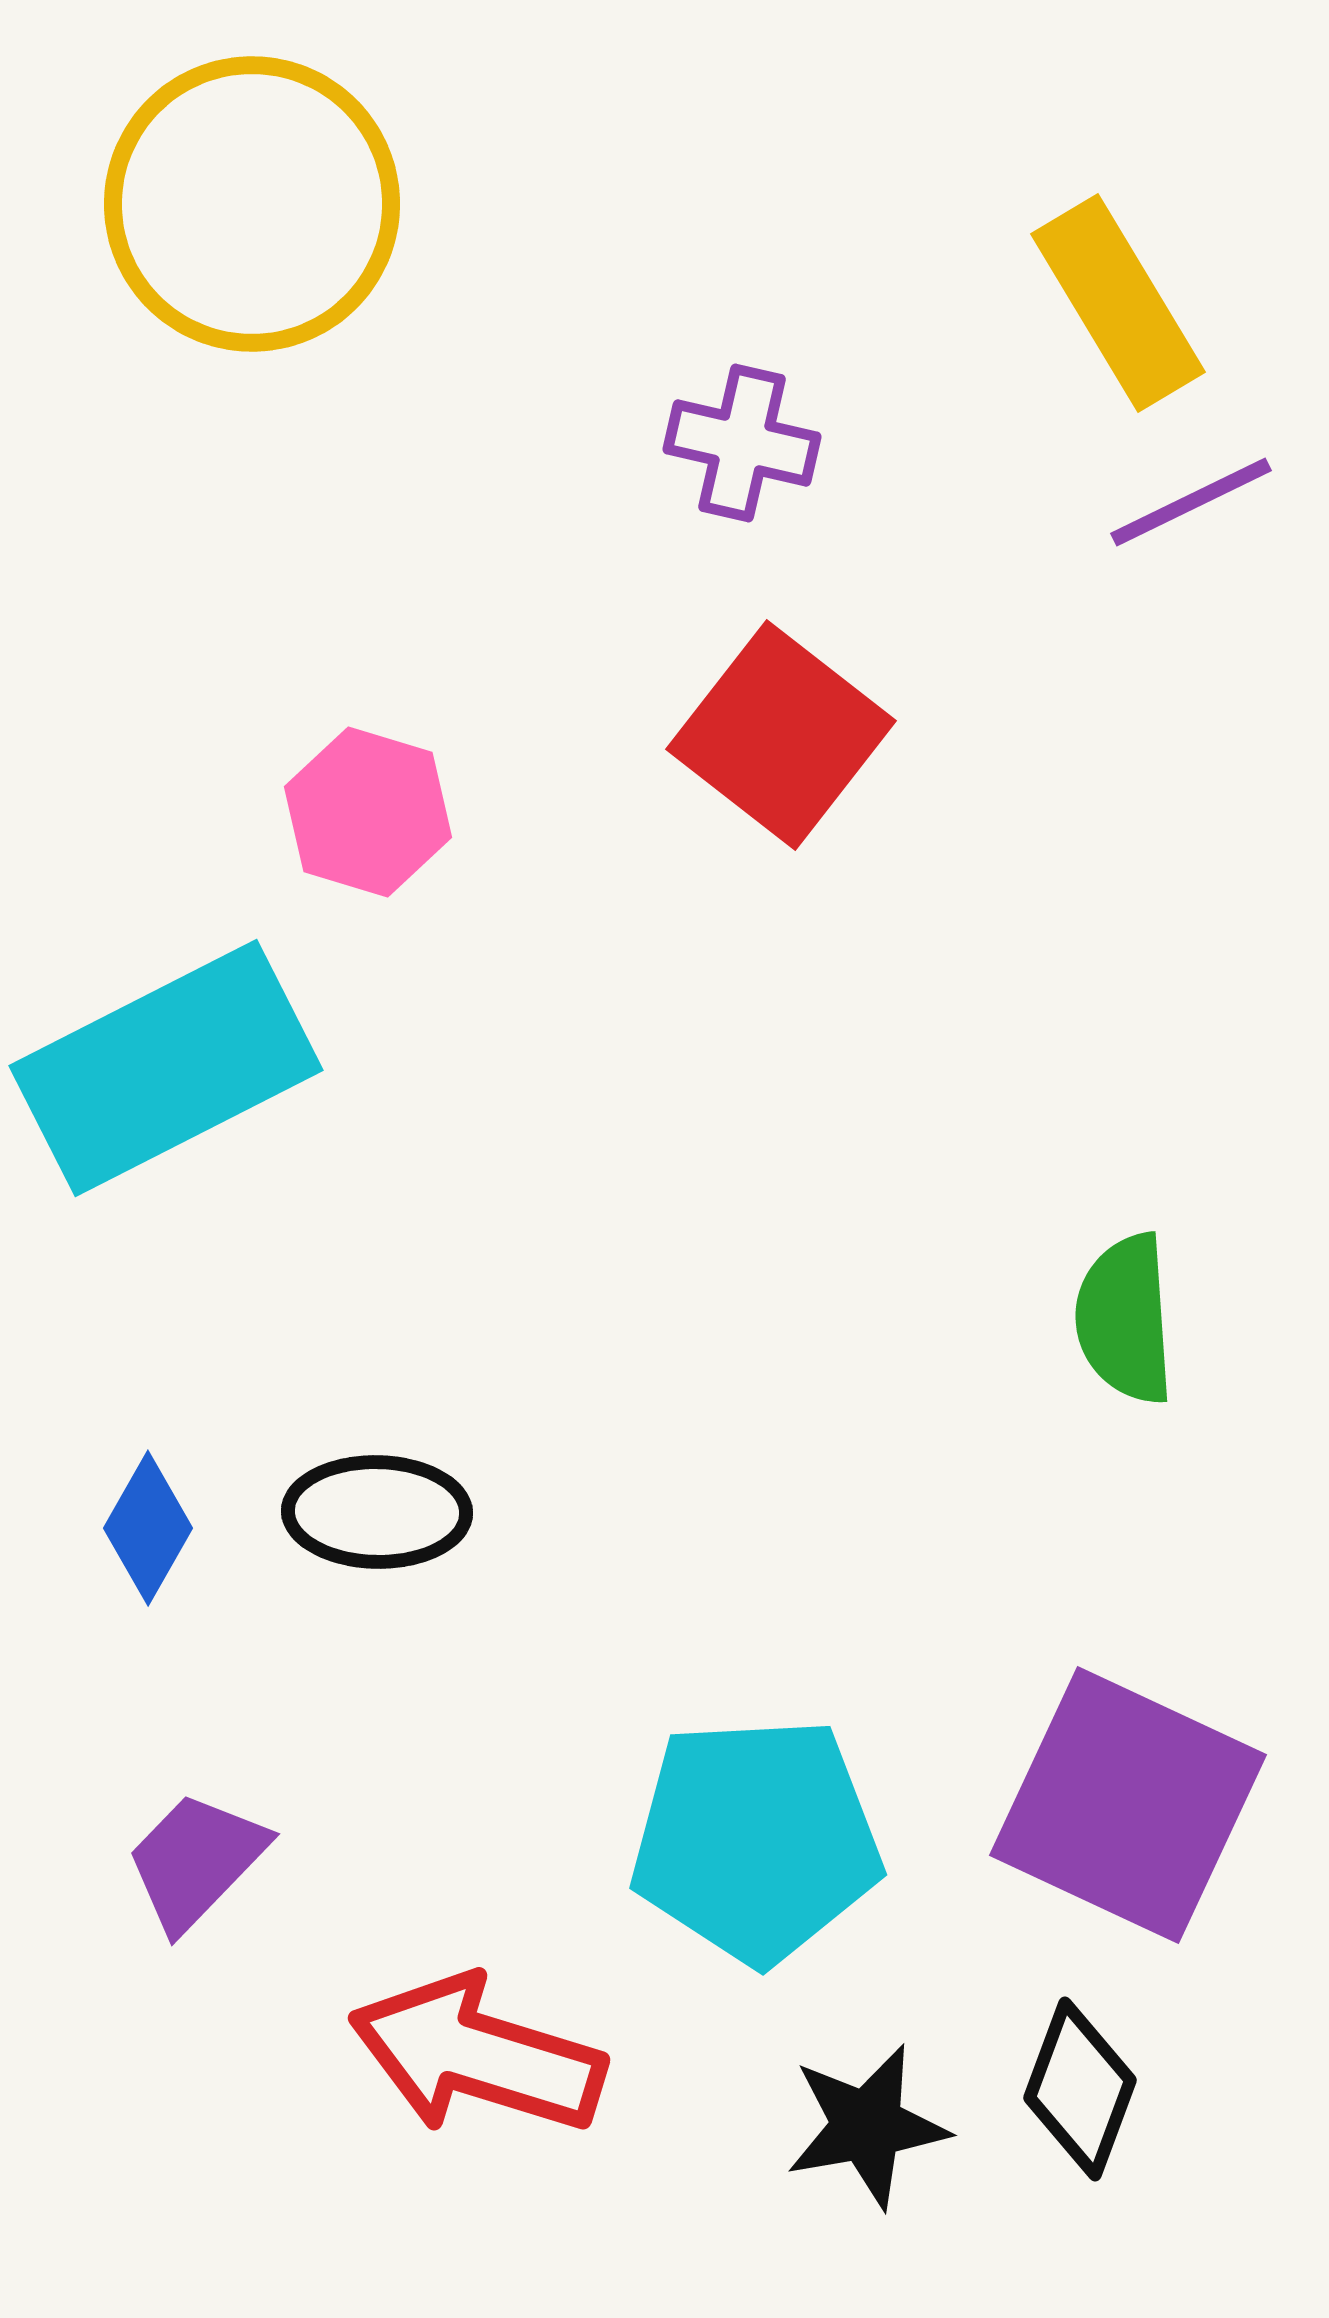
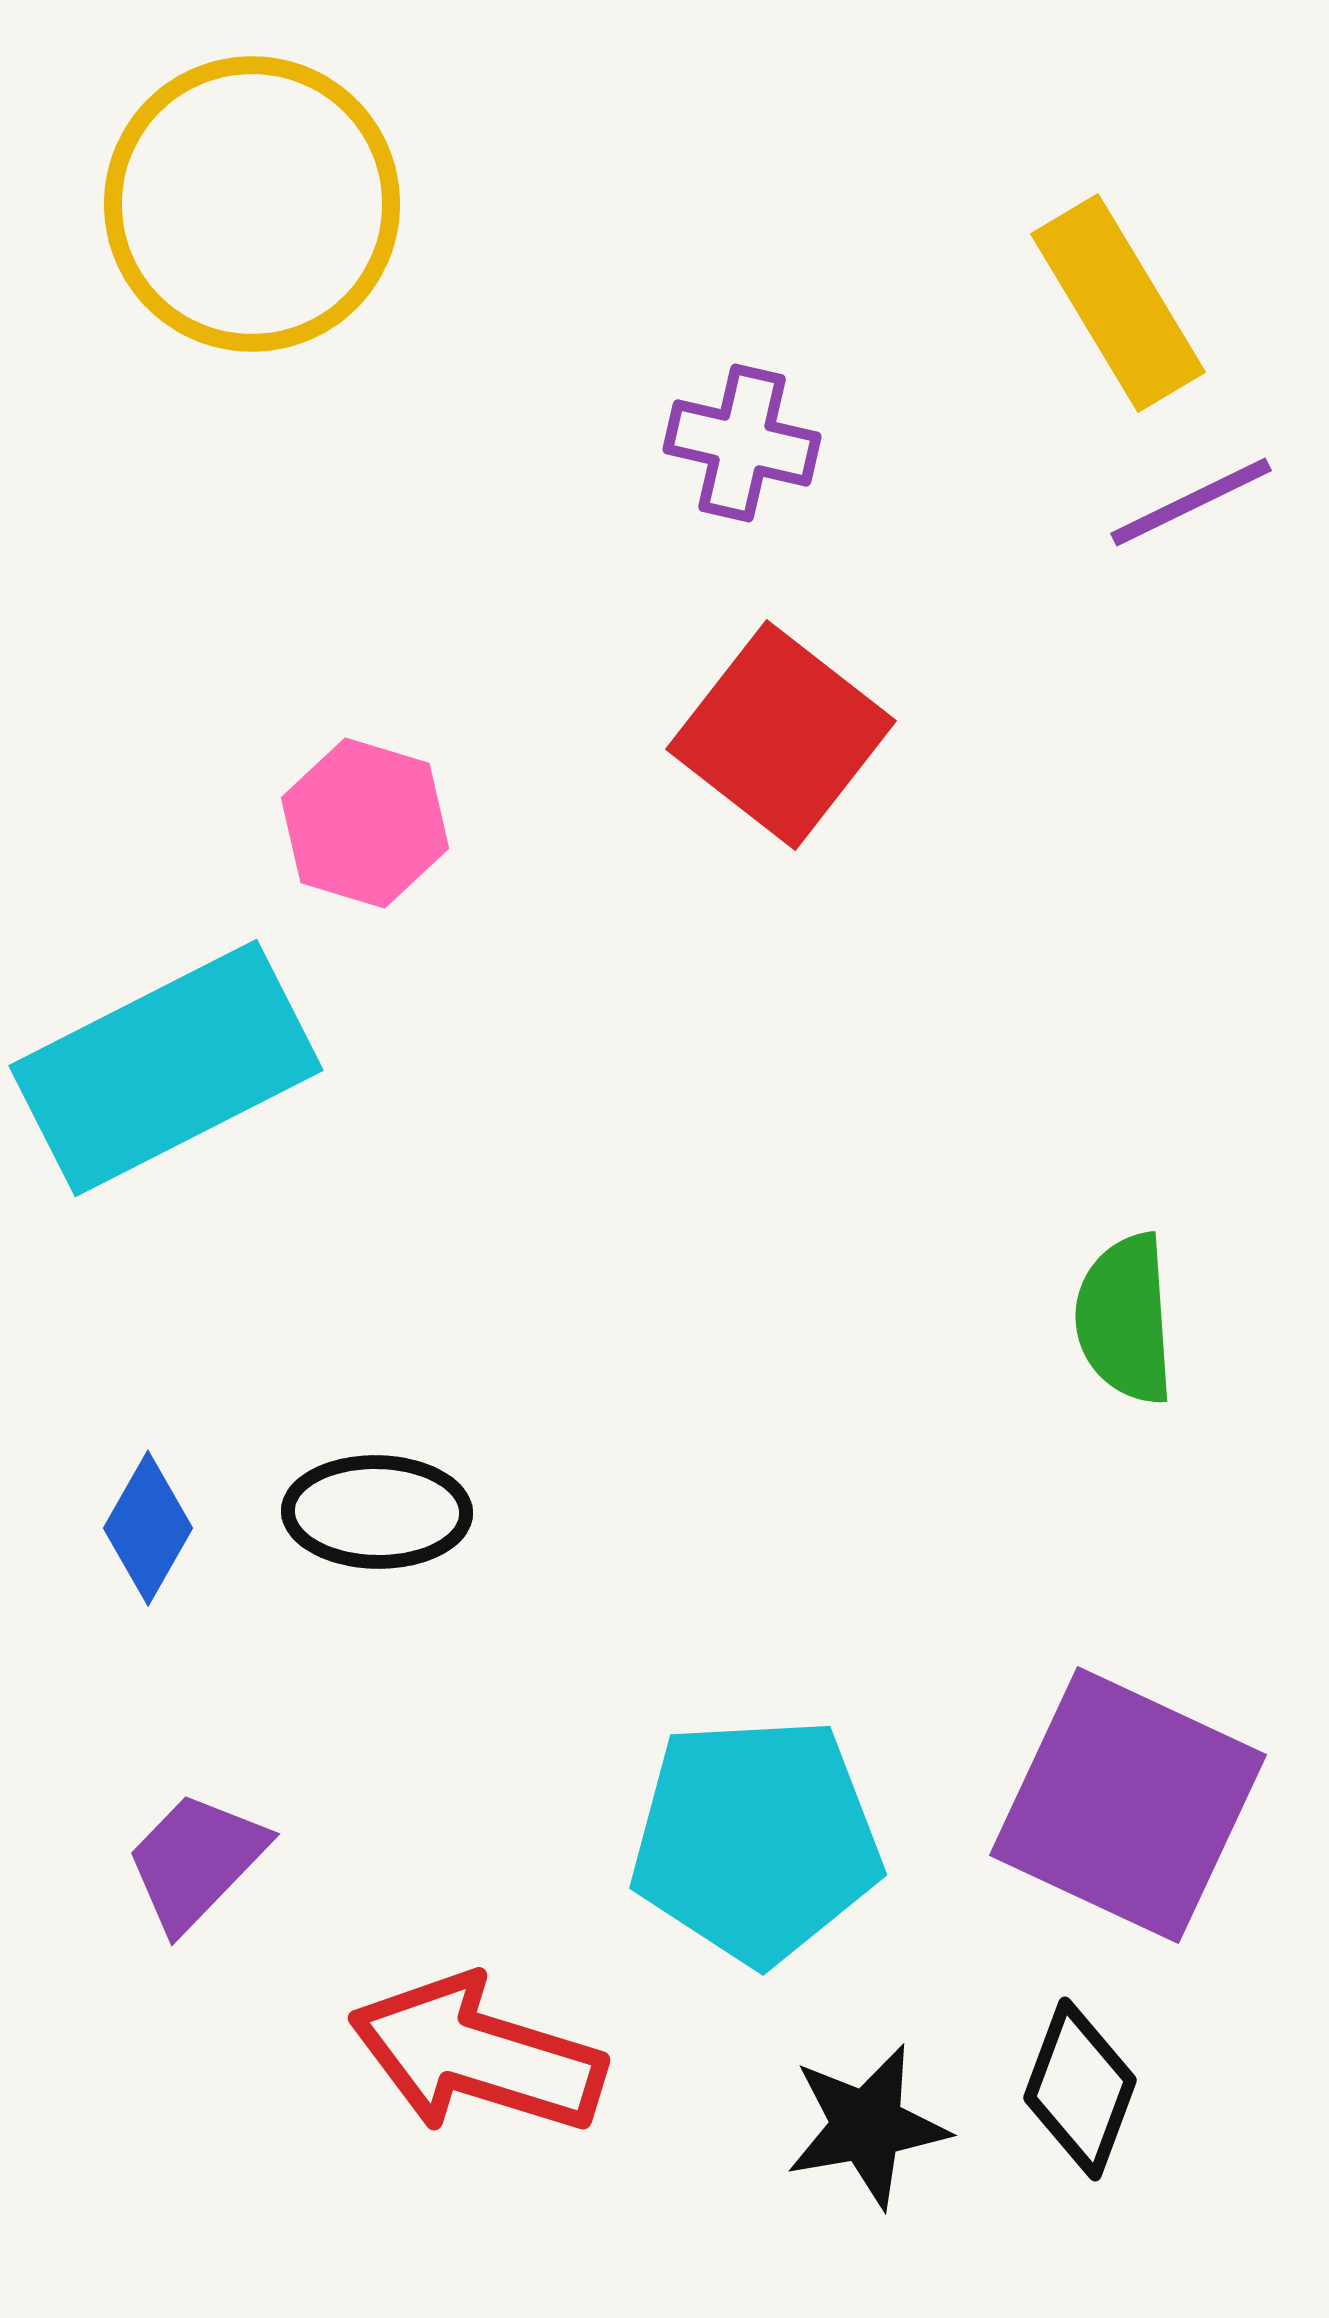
pink hexagon: moved 3 px left, 11 px down
